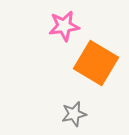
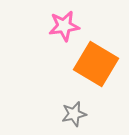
orange square: moved 1 px down
